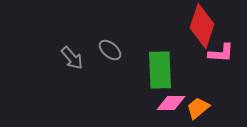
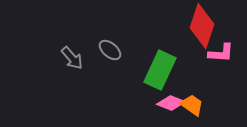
green rectangle: rotated 27 degrees clockwise
pink diamond: rotated 20 degrees clockwise
orange trapezoid: moved 6 px left, 3 px up; rotated 75 degrees clockwise
